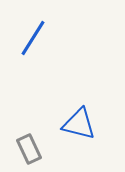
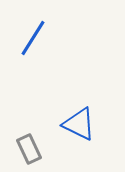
blue triangle: rotated 12 degrees clockwise
